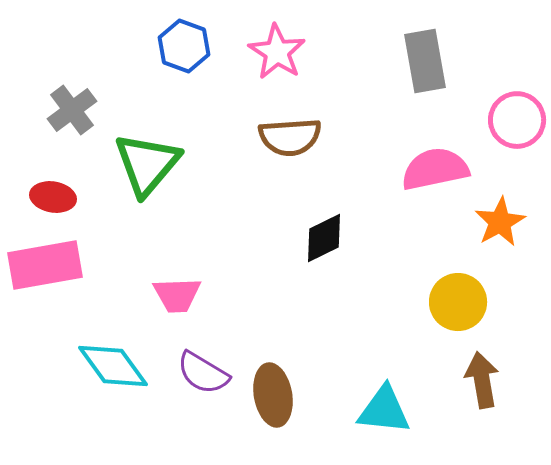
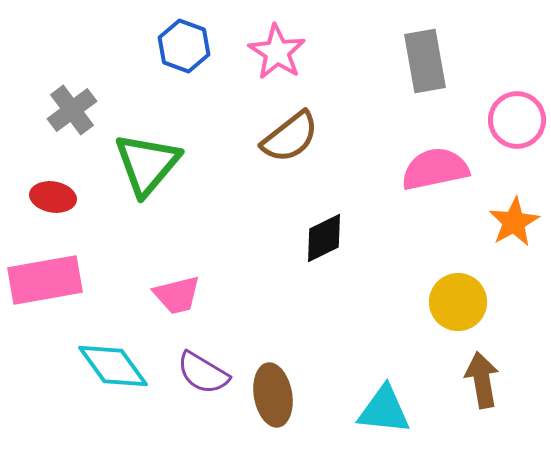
brown semicircle: rotated 34 degrees counterclockwise
orange star: moved 14 px right
pink rectangle: moved 15 px down
pink trapezoid: rotated 12 degrees counterclockwise
